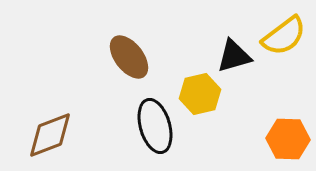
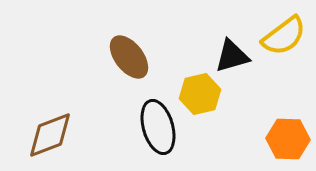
black triangle: moved 2 px left
black ellipse: moved 3 px right, 1 px down
